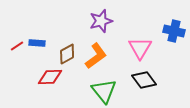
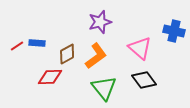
purple star: moved 1 px left, 1 px down
pink triangle: rotated 20 degrees counterclockwise
green triangle: moved 3 px up
